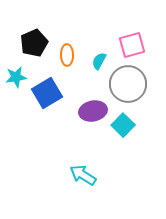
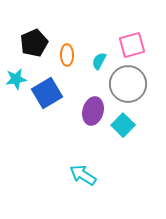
cyan star: moved 2 px down
purple ellipse: rotated 64 degrees counterclockwise
